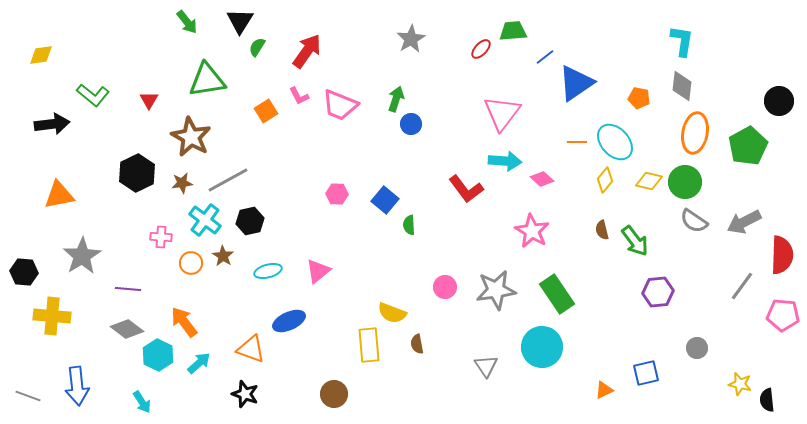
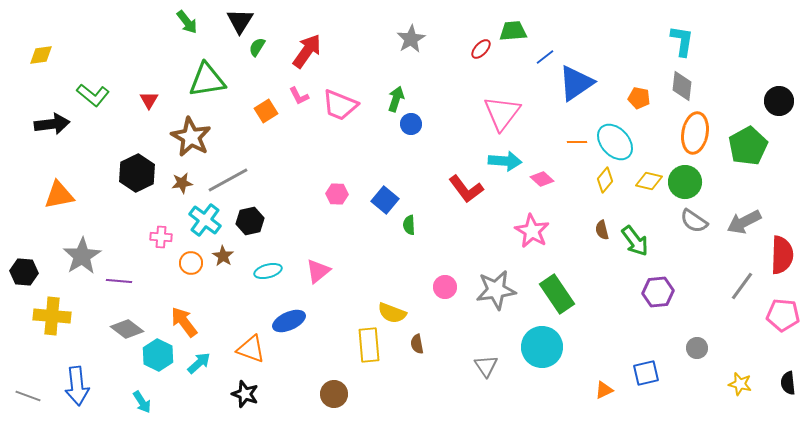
purple line at (128, 289): moved 9 px left, 8 px up
black semicircle at (767, 400): moved 21 px right, 17 px up
